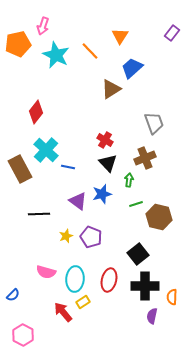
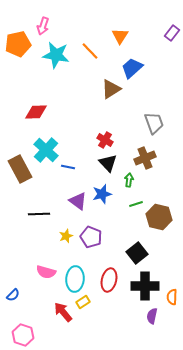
cyan star: rotated 16 degrees counterclockwise
red diamond: rotated 50 degrees clockwise
black square: moved 1 px left, 1 px up
pink hexagon: rotated 10 degrees counterclockwise
